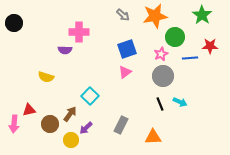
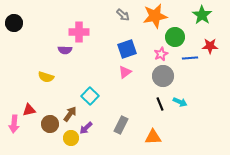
yellow circle: moved 2 px up
